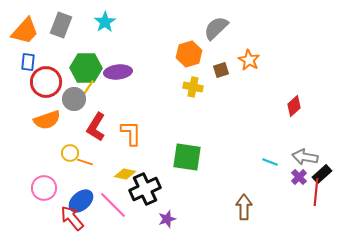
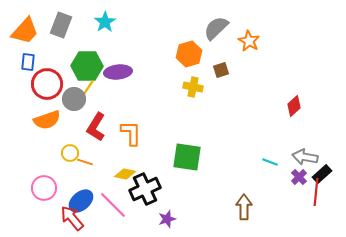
orange star: moved 19 px up
green hexagon: moved 1 px right, 2 px up
red circle: moved 1 px right, 2 px down
